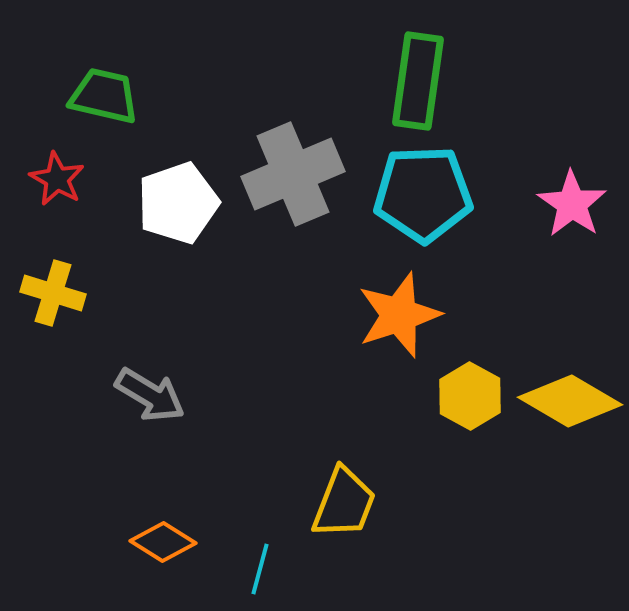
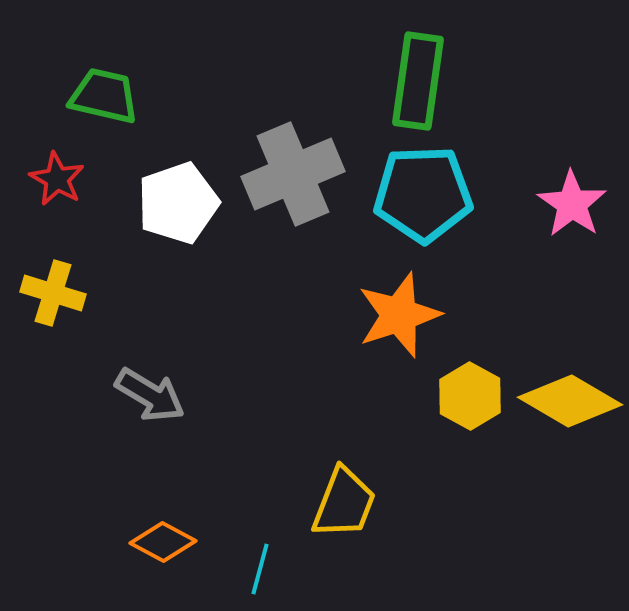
orange diamond: rotated 4 degrees counterclockwise
